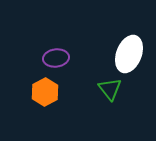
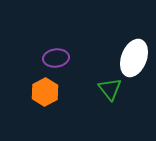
white ellipse: moved 5 px right, 4 px down
